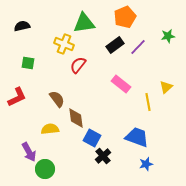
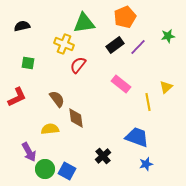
blue square: moved 25 px left, 33 px down
